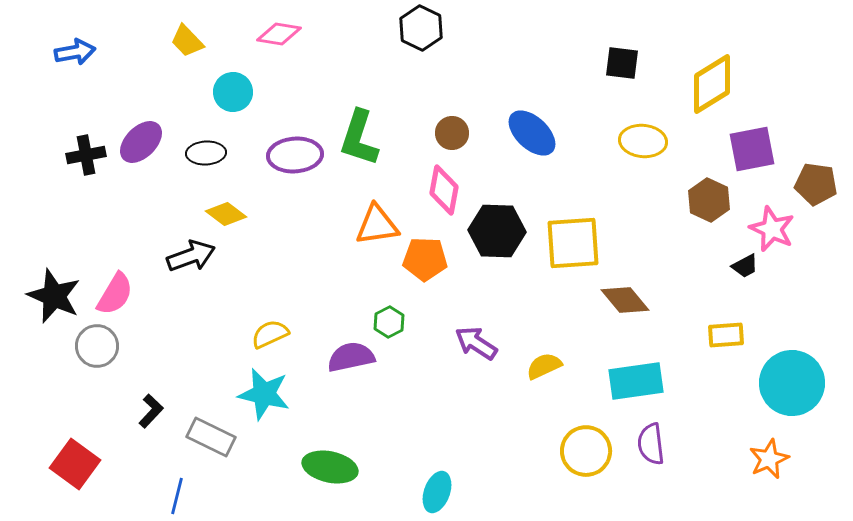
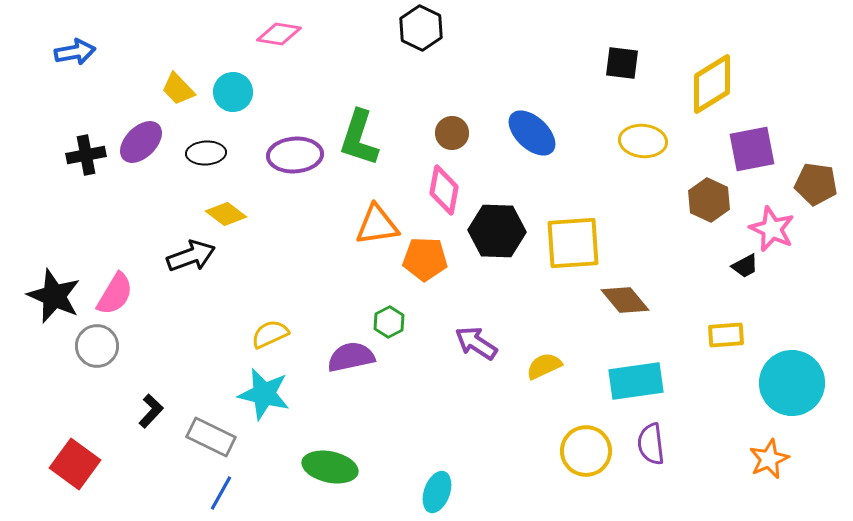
yellow trapezoid at (187, 41): moved 9 px left, 48 px down
blue line at (177, 496): moved 44 px right, 3 px up; rotated 15 degrees clockwise
